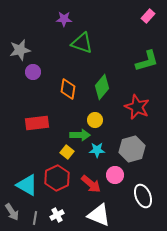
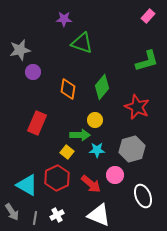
red rectangle: rotated 60 degrees counterclockwise
